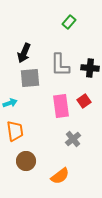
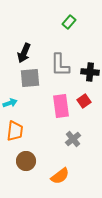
black cross: moved 4 px down
orange trapezoid: rotated 15 degrees clockwise
